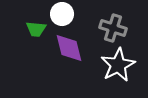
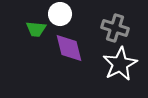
white circle: moved 2 px left
gray cross: moved 2 px right
white star: moved 2 px right, 1 px up
